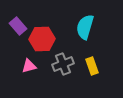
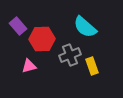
cyan semicircle: rotated 65 degrees counterclockwise
gray cross: moved 7 px right, 9 px up
